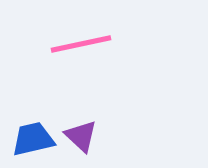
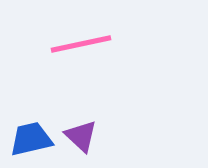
blue trapezoid: moved 2 px left
